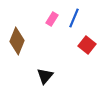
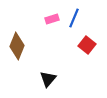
pink rectangle: rotated 40 degrees clockwise
brown diamond: moved 5 px down
black triangle: moved 3 px right, 3 px down
